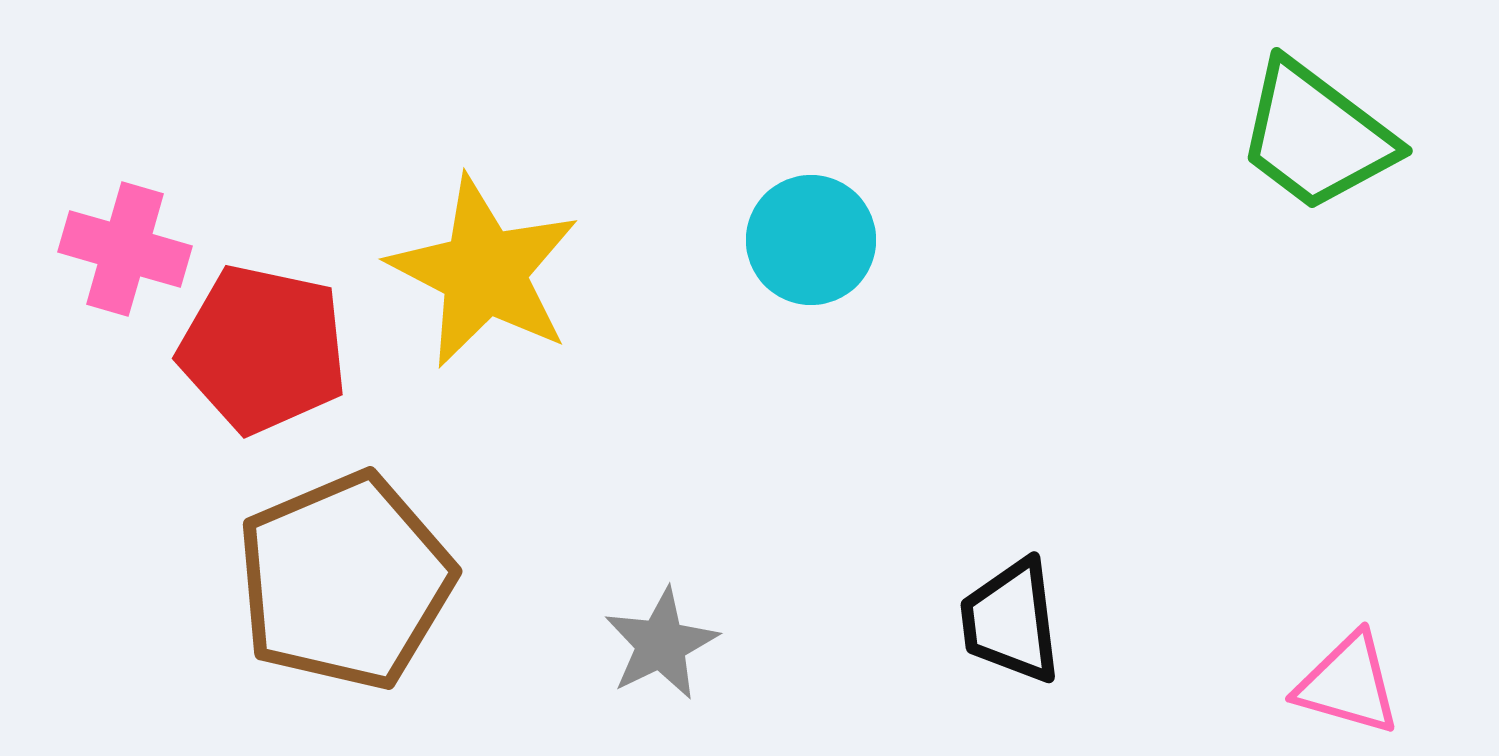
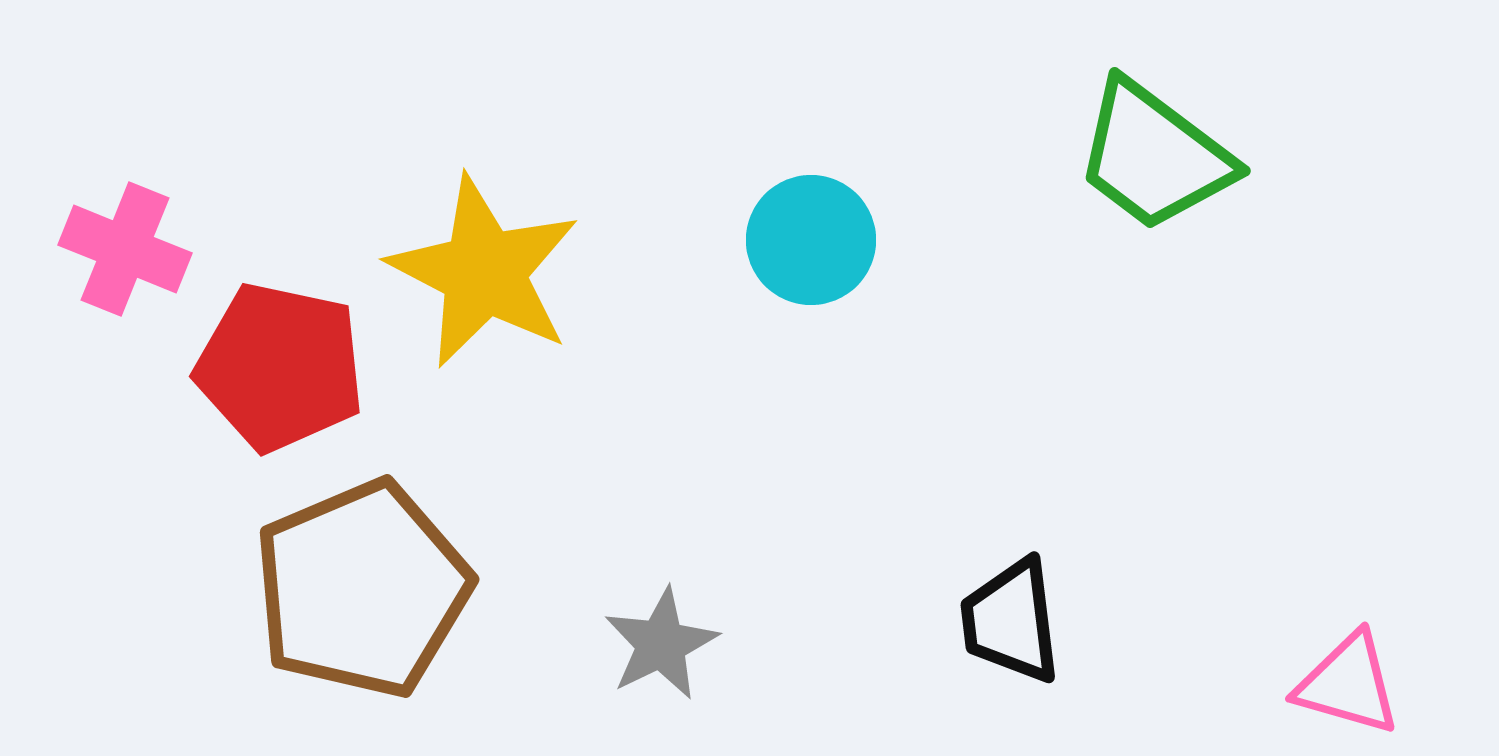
green trapezoid: moved 162 px left, 20 px down
pink cross: rotated 6 degrees clockwise
red pentagon: moved 17 px right, 18 px down
brown pentagon: moved 17 px right, 8 px down
